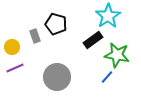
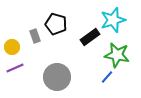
cyan star: moved 5 px right, 4 px down; rotated 15 degrees clockwise
black rectangle: moved 3 px left, 3 px up
